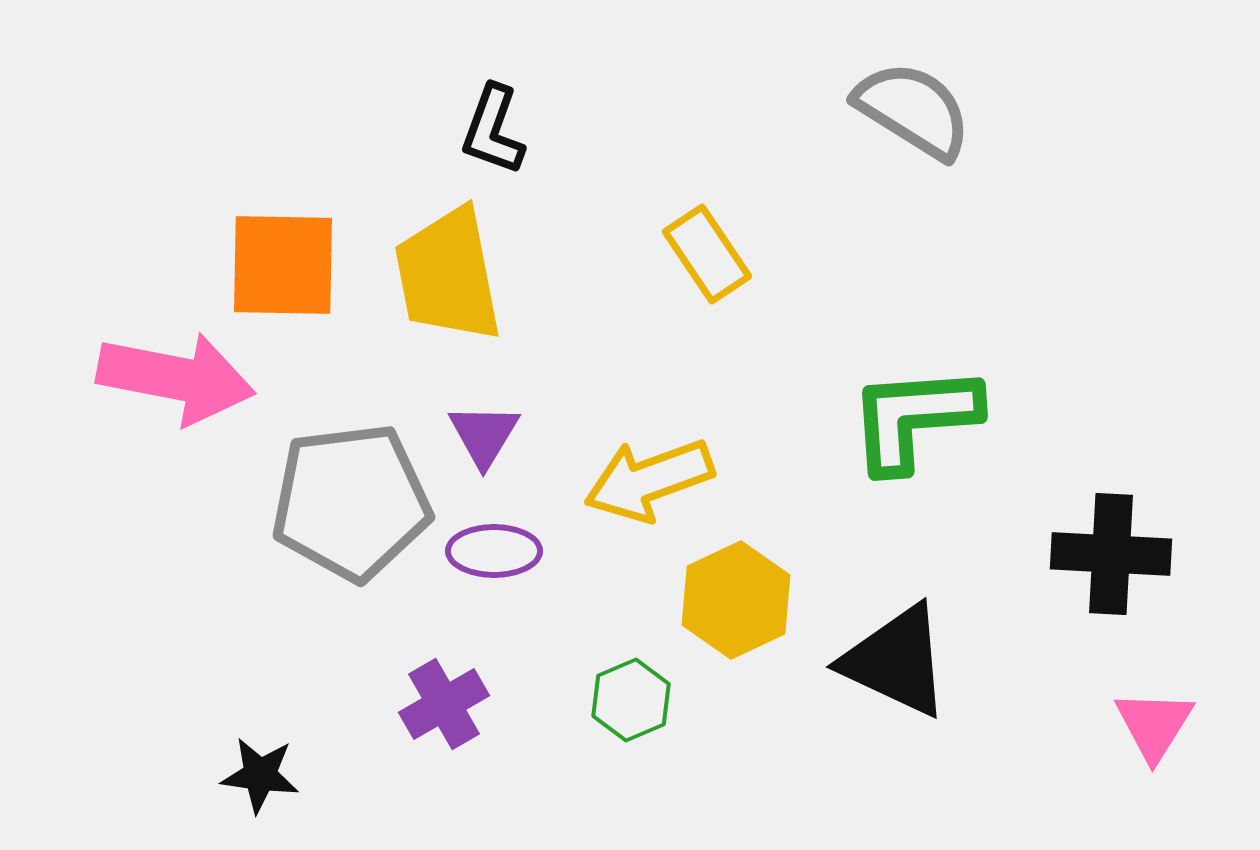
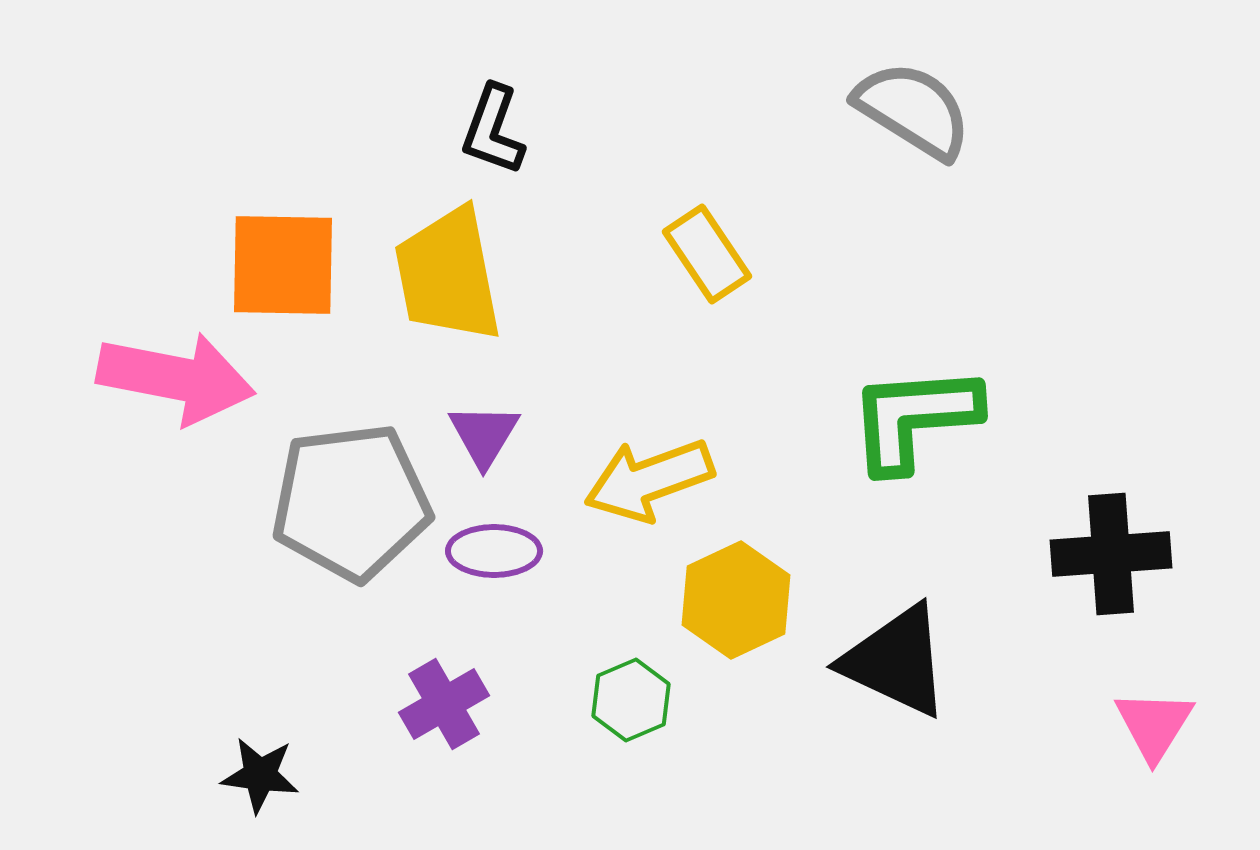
black cross: rotated 7 degrees counterclockwise
